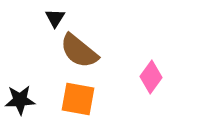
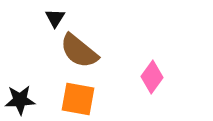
pink diamond: moved 1 px right
